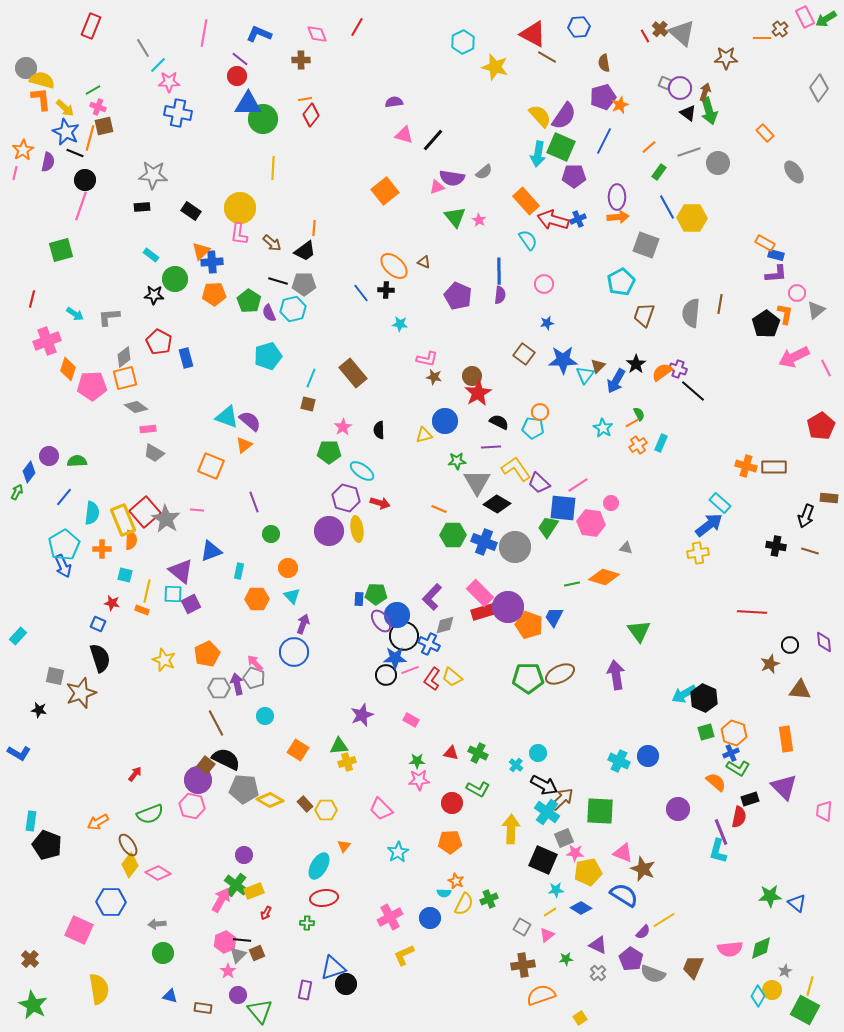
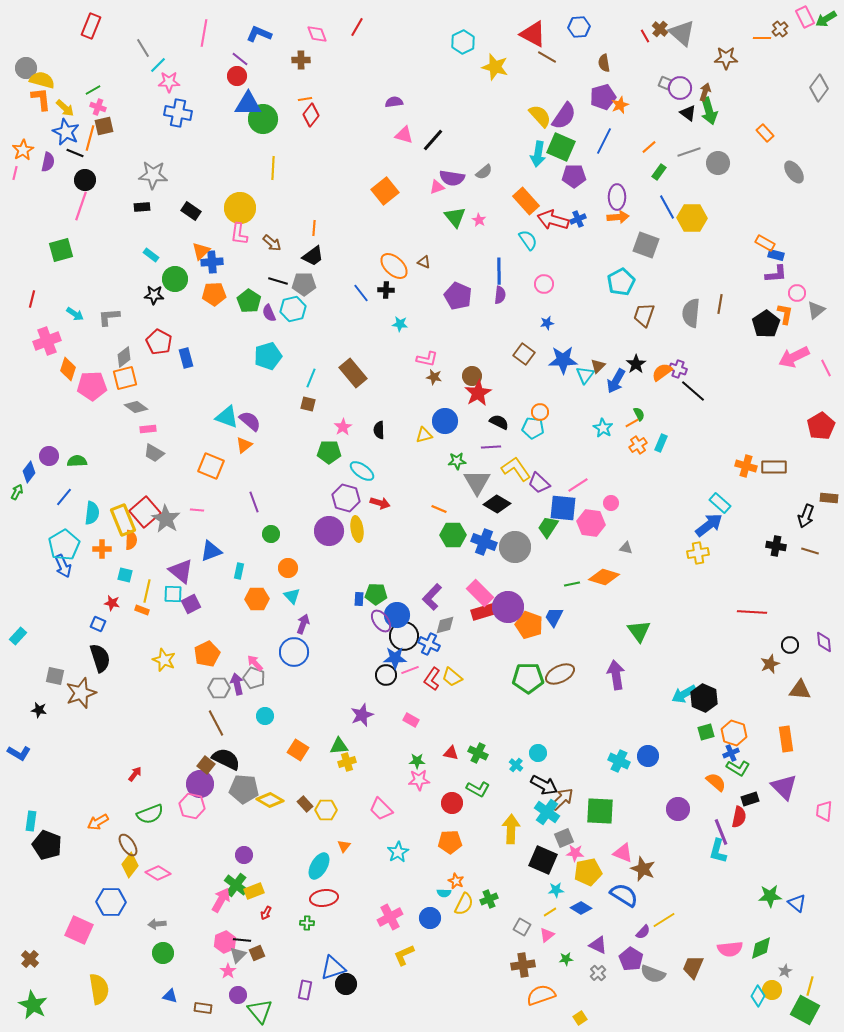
black trapezoid at (305, 251): moved 8 px right, 5 px down
purple circle at (198, 780): moved 2 px right, 4 px down
